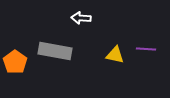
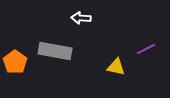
purple line: rotated 30 degrees counterclockwise
yellow triangle: moved 1 px right, 12 px down
